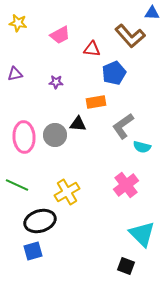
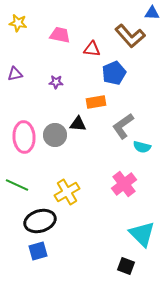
pink trapezoid: rotated 140 degrees counterclockwise
pink cross: moved 2 px left, 1 px up
blue square: moved 5 px right
